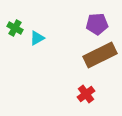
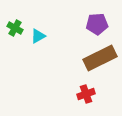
cyan triangle: moved 1 px right, 2 px up
brown rectangle: moved 3 px down
red cross: rotated 18 degrees clockwise
